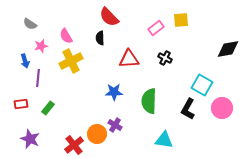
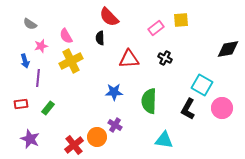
orange circle: moved 3 px down
